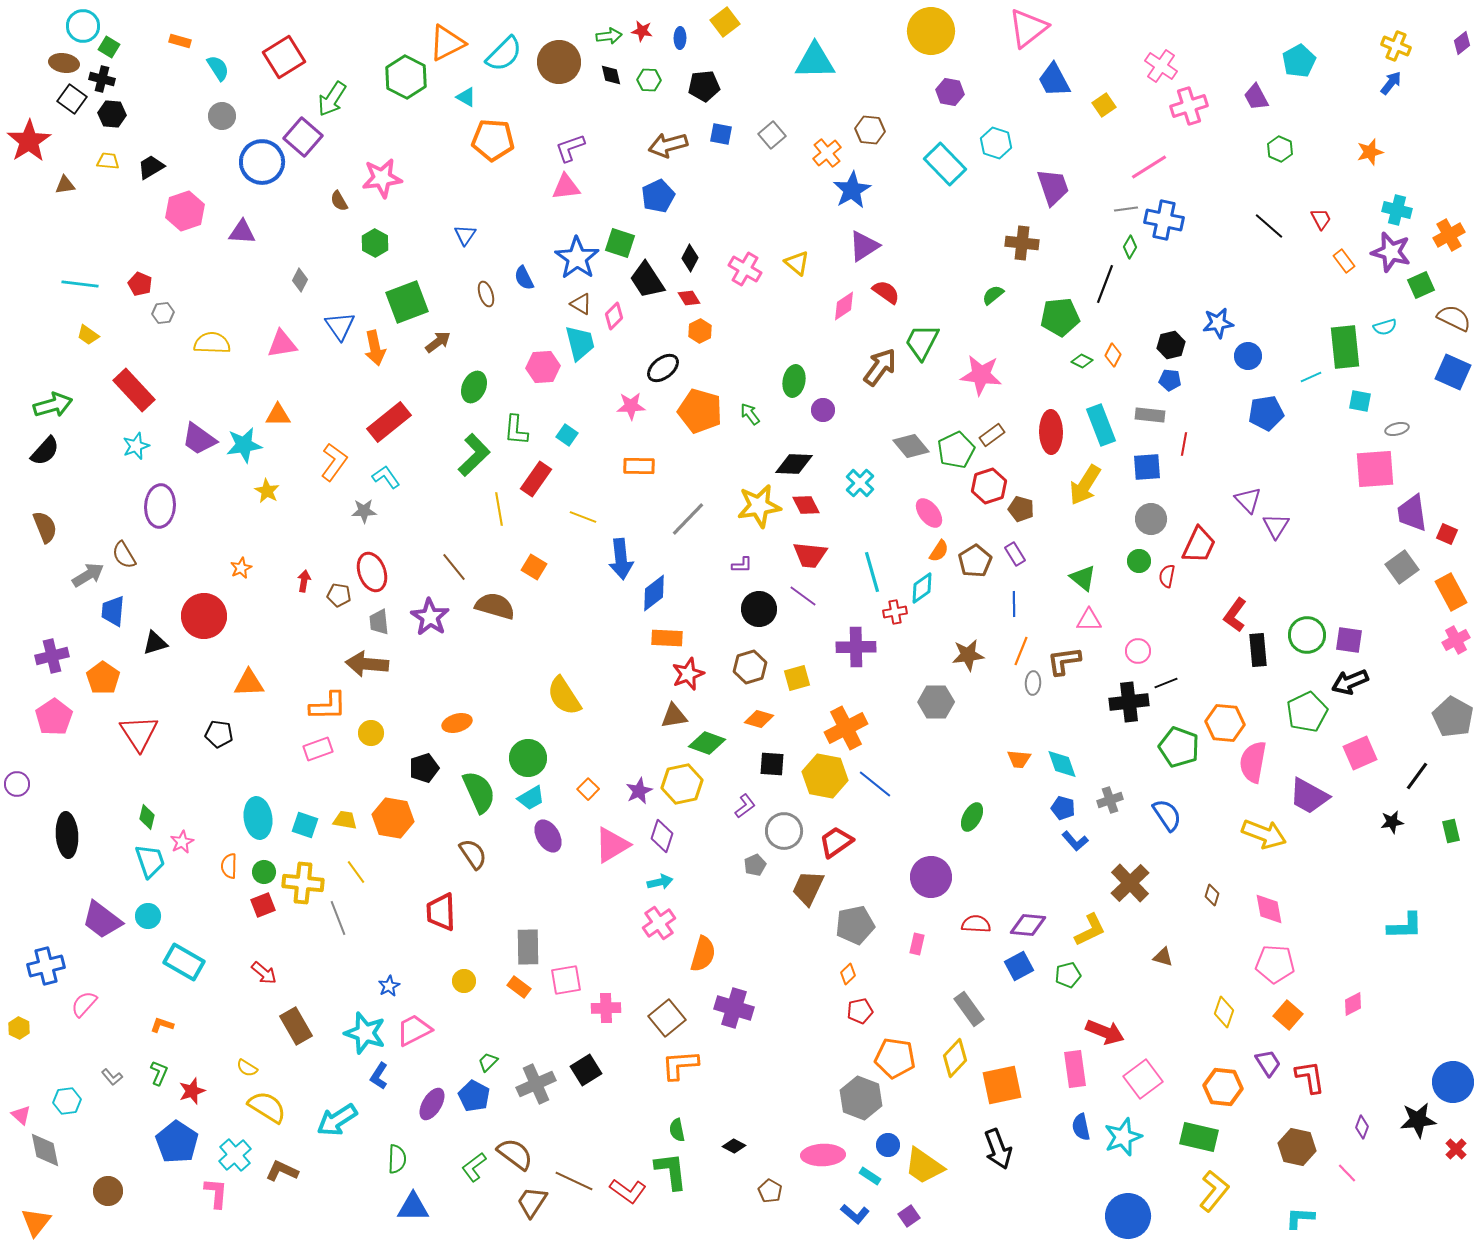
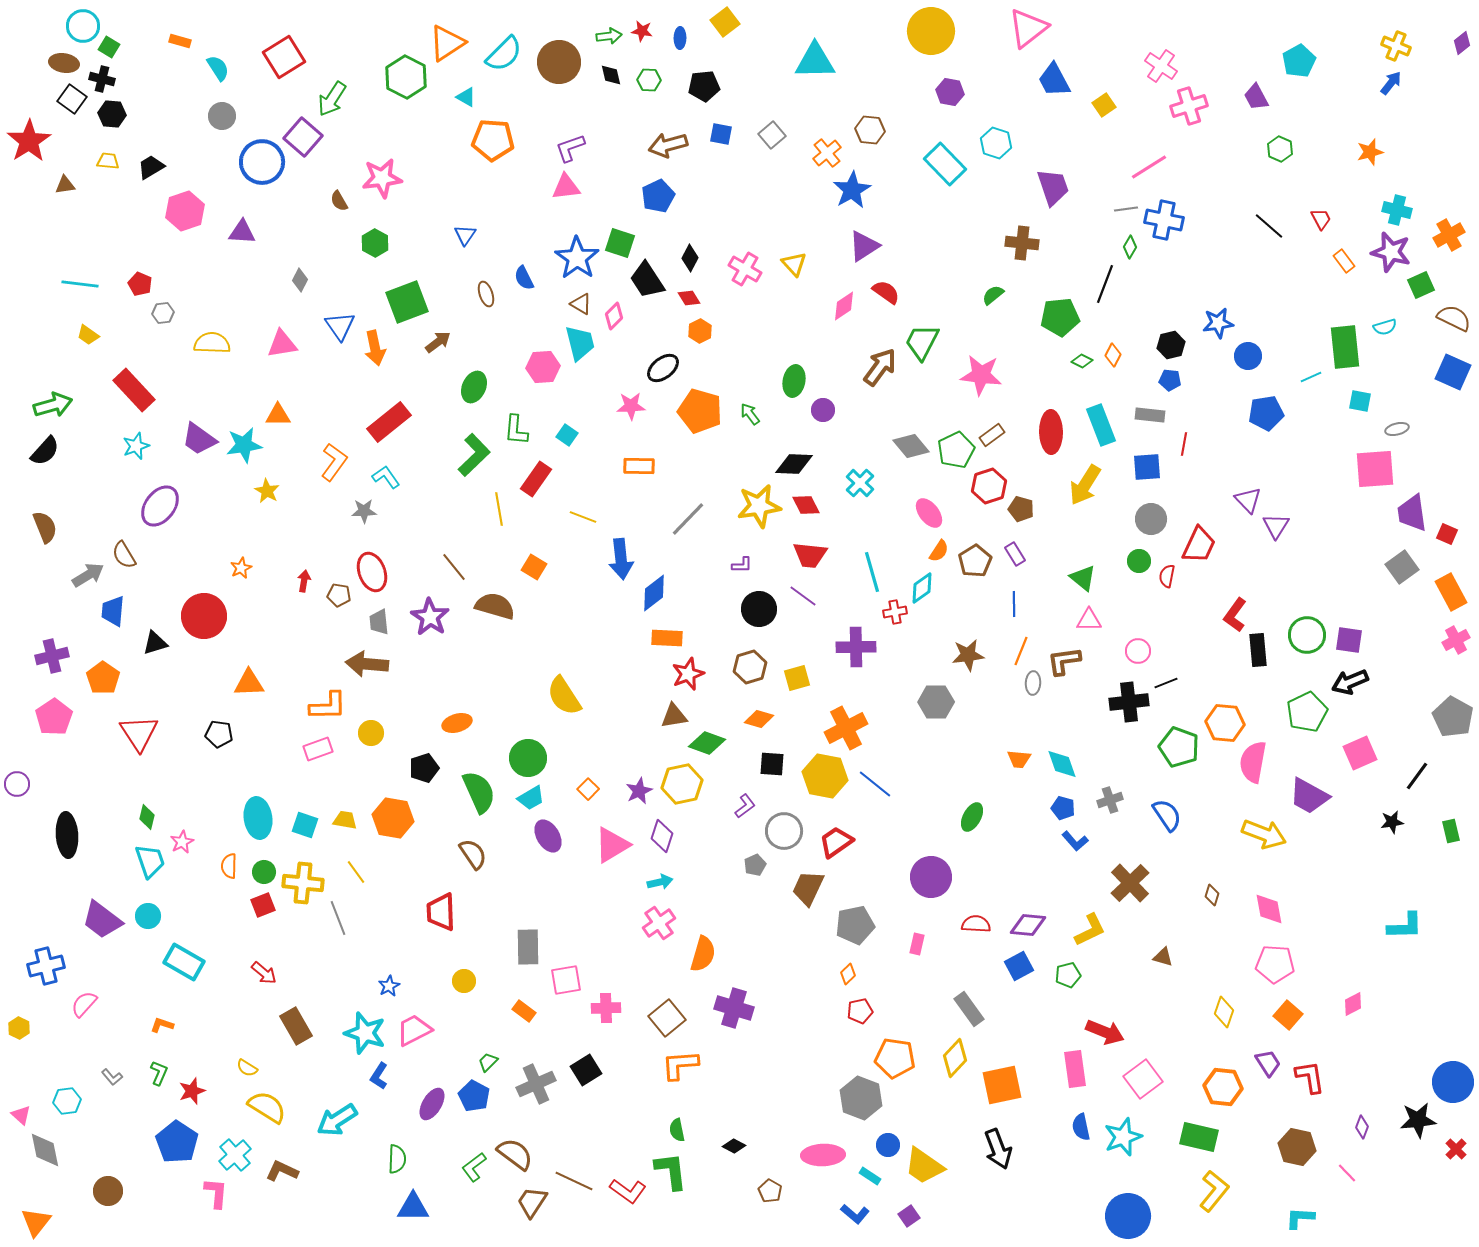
orange triangle at (447, 43): rotated 6 degrees counterclockwise
yellow triangle at (797, 263): moved 3 px left, 1 px down; rotated 8 degrees clockwise
purple ellipse at (160, 506): rotated 33 degrees clockwise
orange rectangle at (519, 987): moved 5 px right, 24 px down
